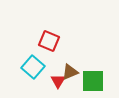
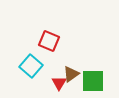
cyan square: moved 2 px left, 1 px up
brown triangle: moved 1 px right, 2 px down; rotated 12 degrees counterclockwise
red triangle: moved 1 px right, 2 px down
